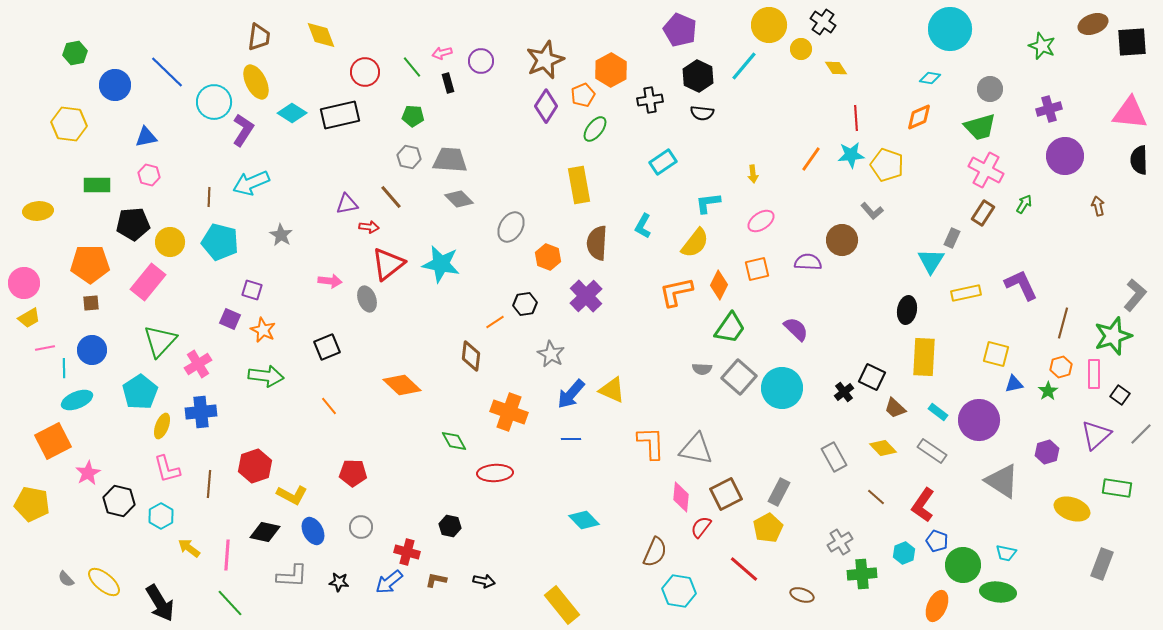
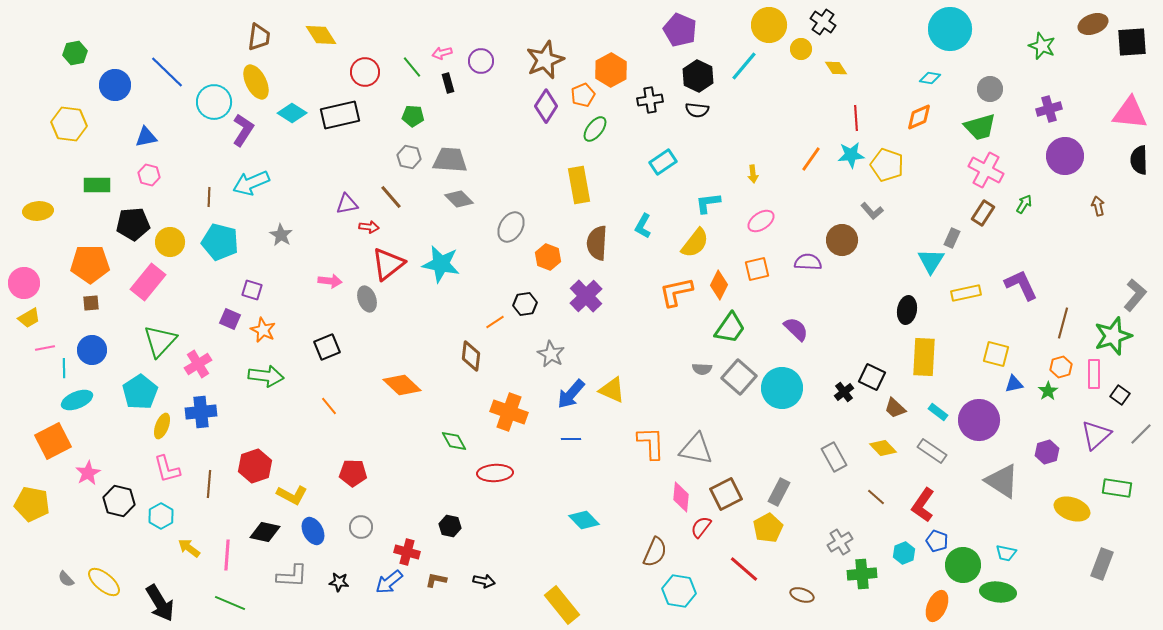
yellow diamond at (321, 35): rotated 12 degrees counterclockwise
black semicircle at (702, 113): moved 5 px left, 3 px up
green line at (230, 603): rotated 24 degrees counterclockwise
